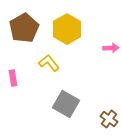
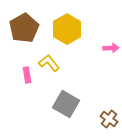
pink rectangle: moved 14 px right, 3 px up
